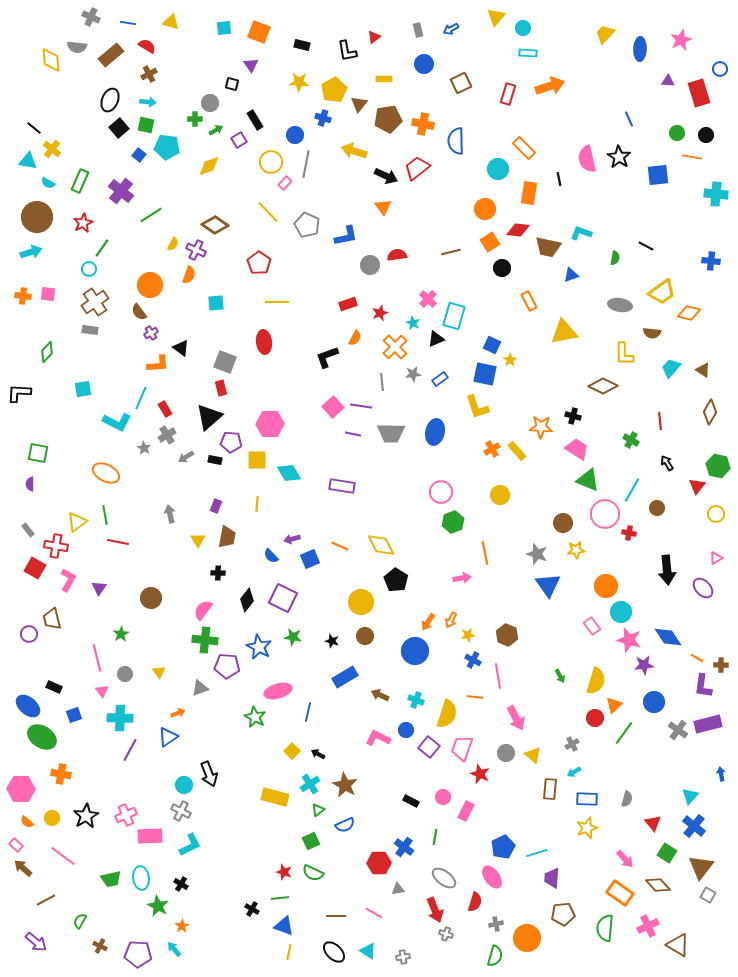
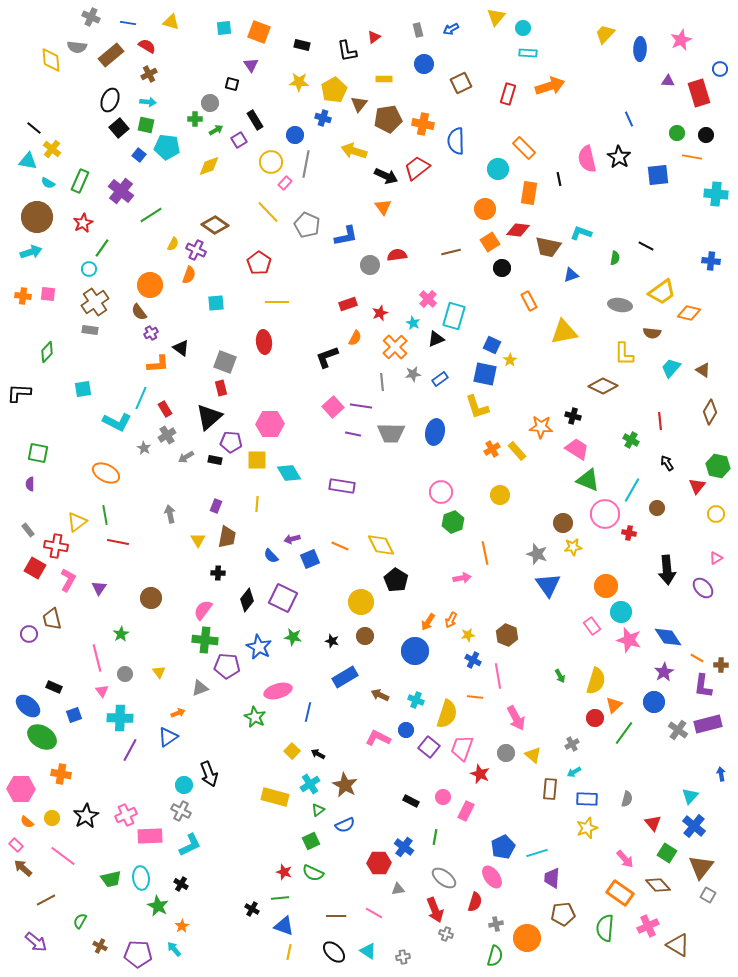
yellow star at (576, 550): moved 3 px left, 3 px up
purple star at (644, 665): moved 20 px right, 7 px down; rotated 24 degrees counterclockwise
